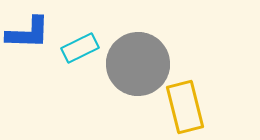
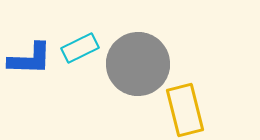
blue L-shape: moved 2 px right, 26 px down
yellow rectangle: moved 3 px down
